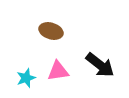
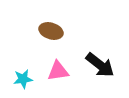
cyan star: moved 3 px left, 1 px down; rotated 12 degrees clockwise
